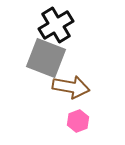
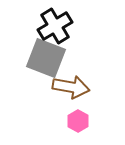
black cross: moved 1 px left, 1 px down
pink hexagon: rotated 10 degrees counterclockwise
